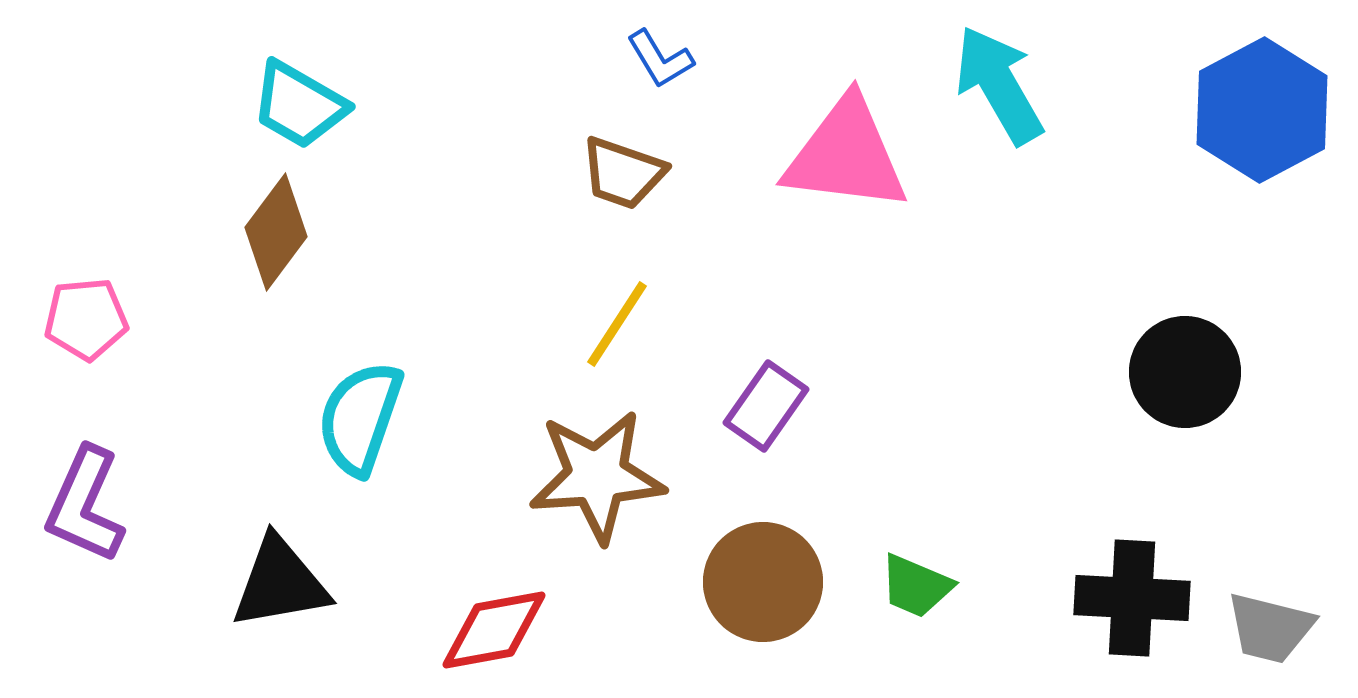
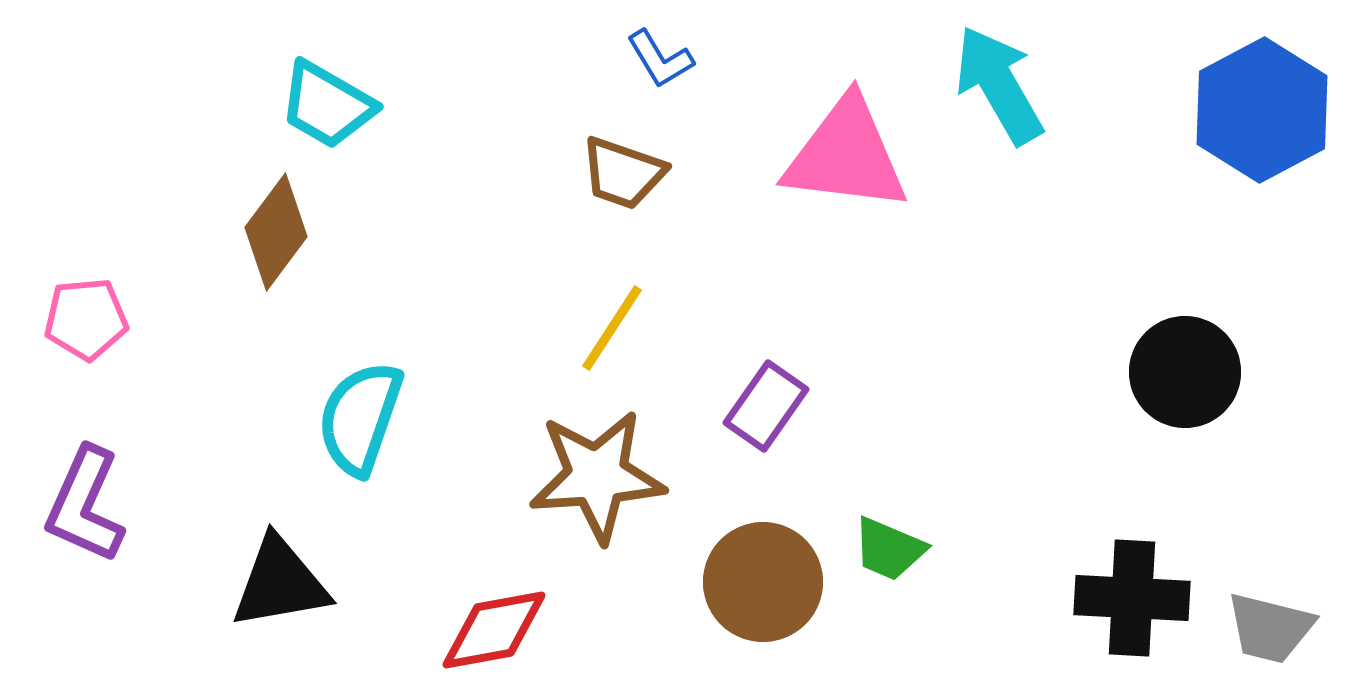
cyan trapezoid: moved 28 px right
yellow line: moved 5 px left, 4 px down
green trapezoid: moved 27 px left, 37 px up
